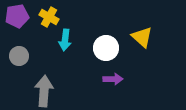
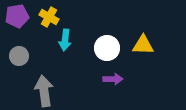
yellow triangle: moved 1 px right, 8 px down; rotated 40 degrees counterclockwise
white circle: moved 1 px right
gray arrow: rotated 12 degrees counterclockwise
